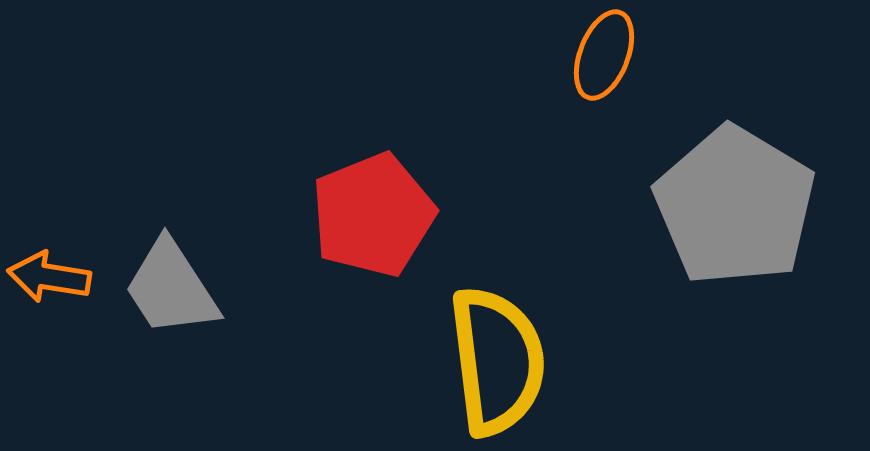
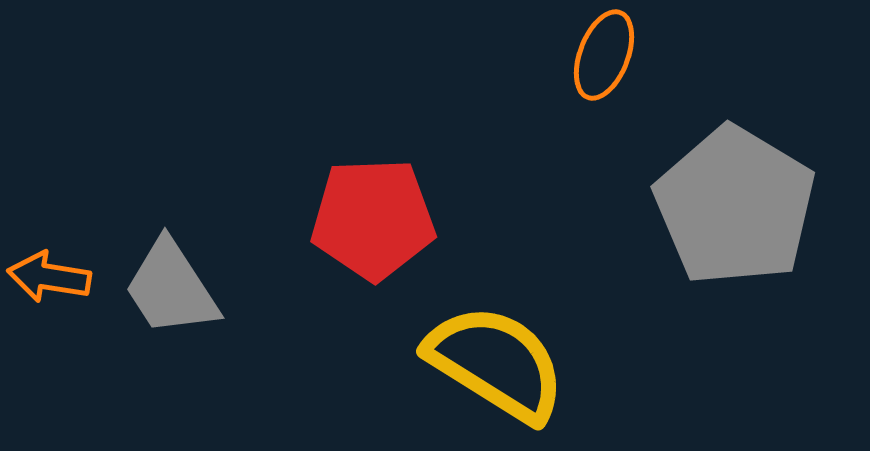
red pentagon: moved 4 px down; rotated 20 degrees clockwise
yellow semicircle: moved 1 px left, 2 px down; rotated 51 degrees counterclockwise
